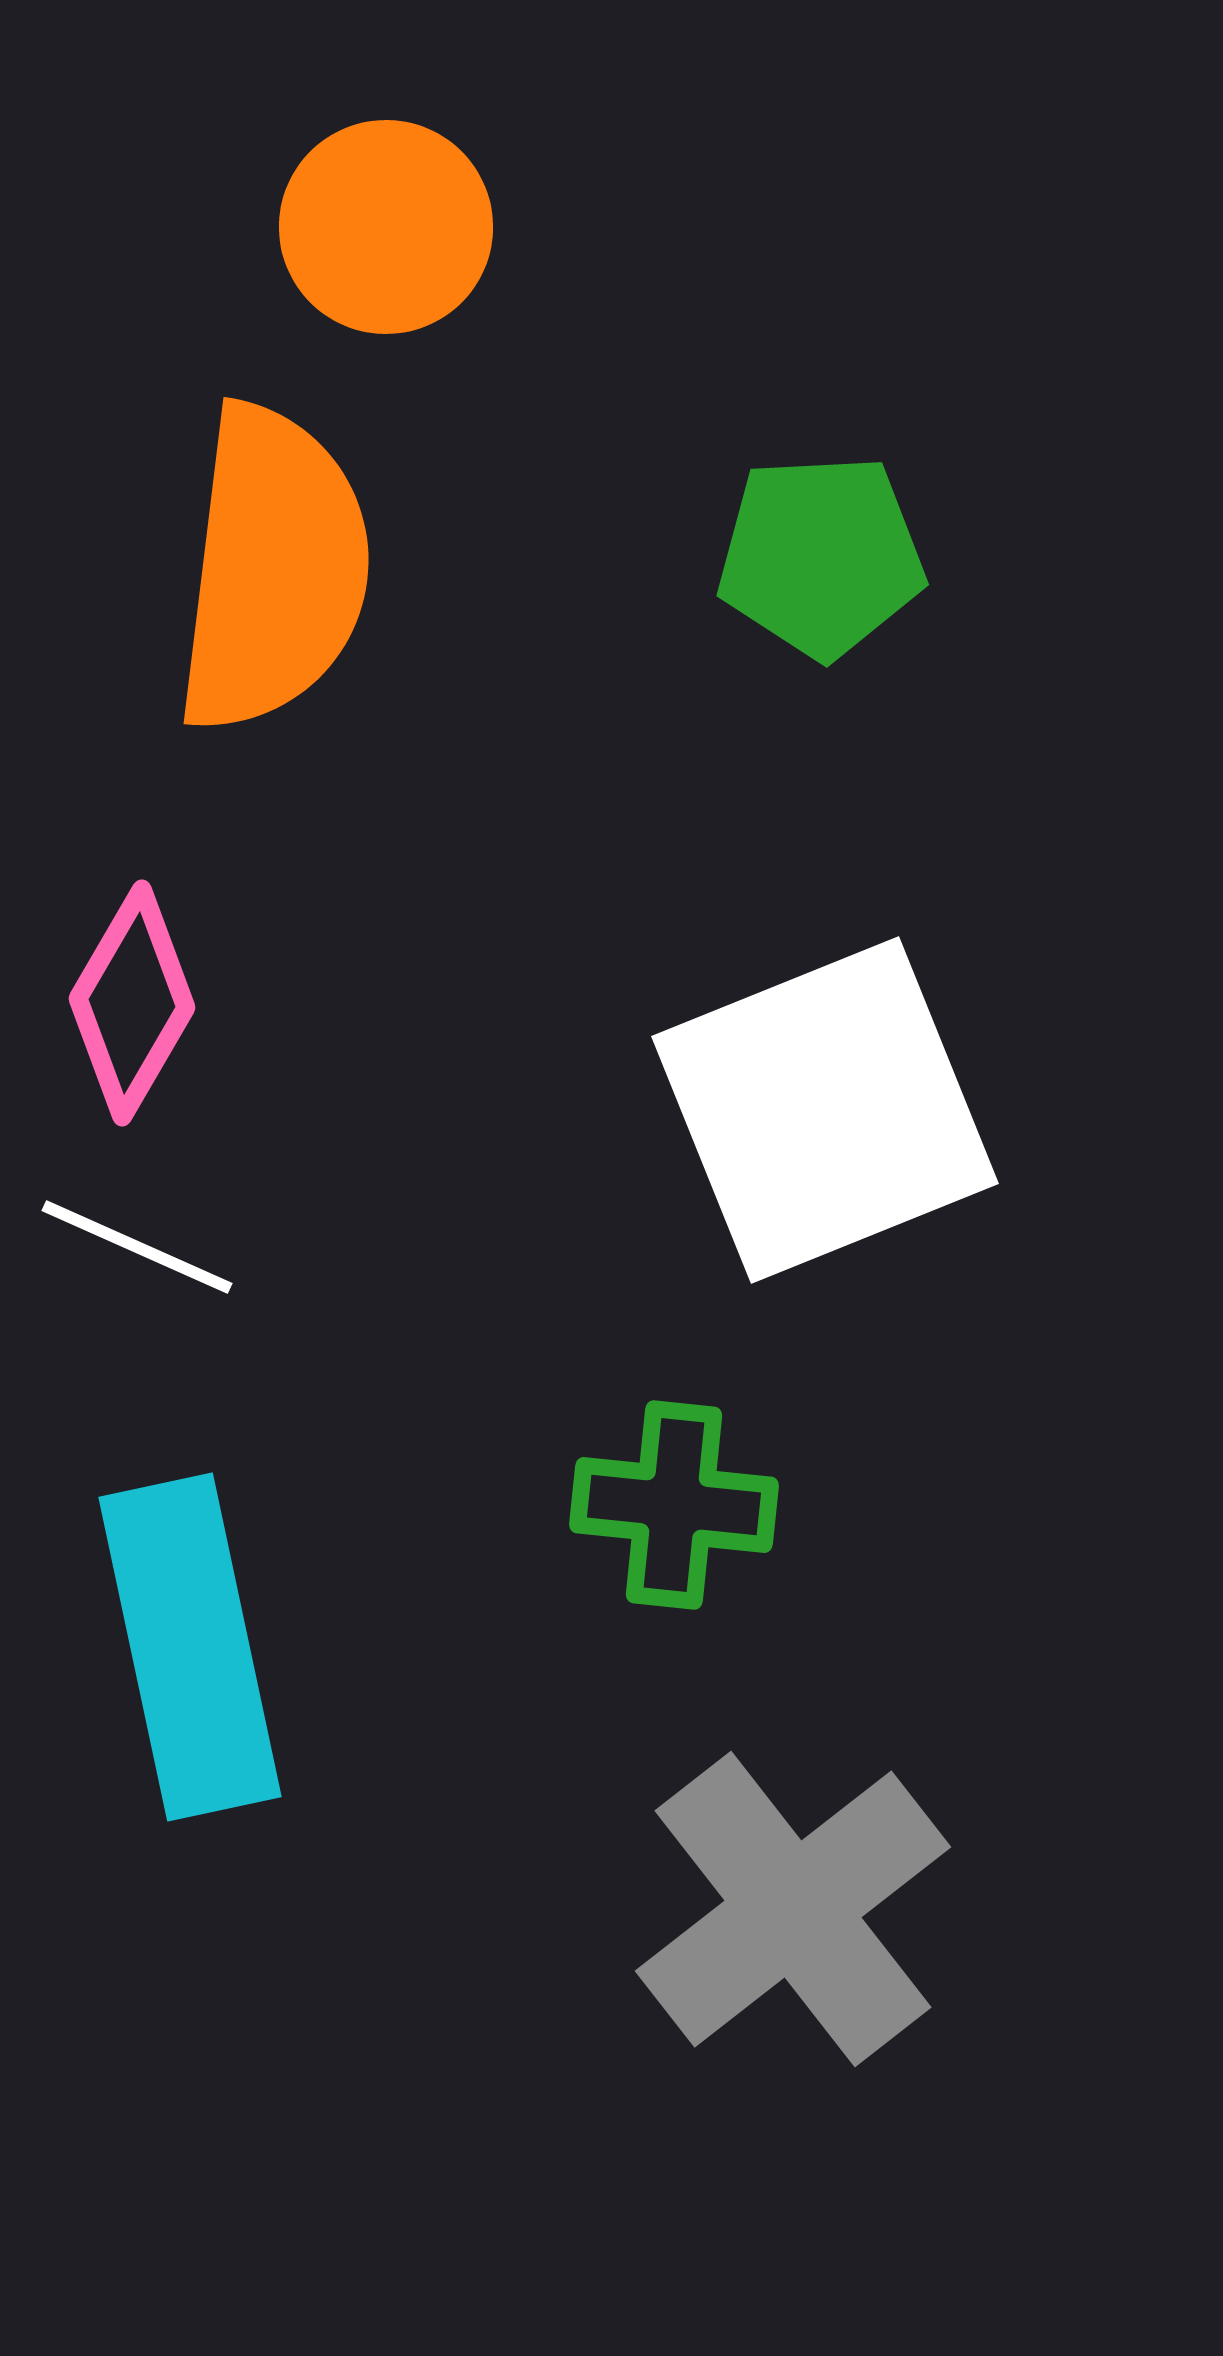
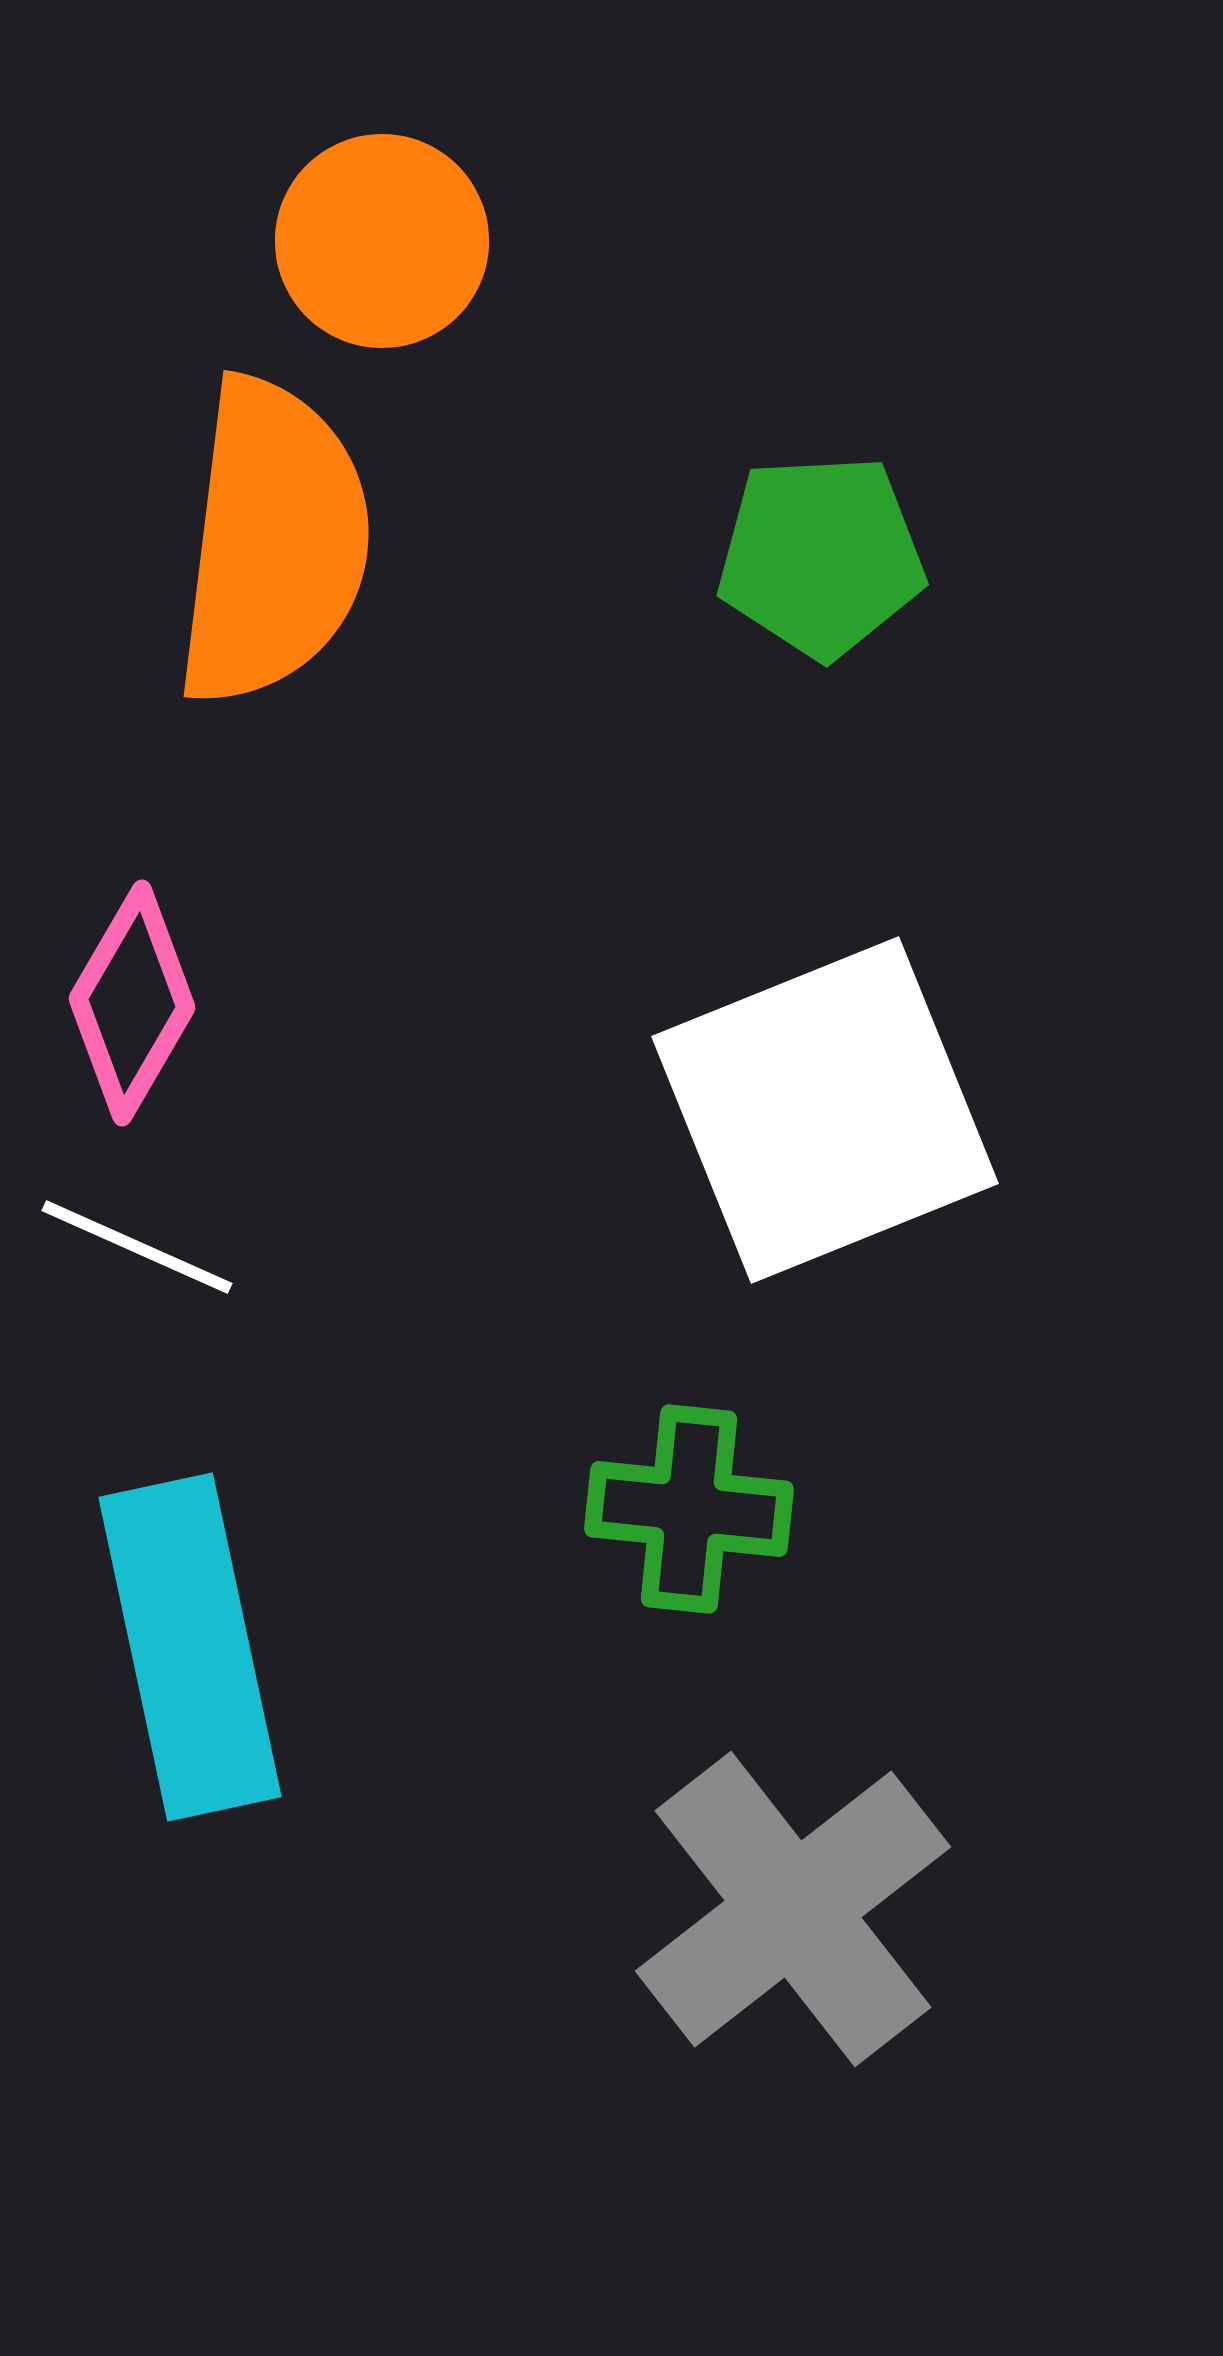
orange circle: moved 4 px left, 14 px down
orange semicircle: moved 27 px up
green cross: moved 15 px right, 4 px down
